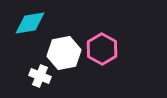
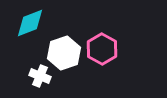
cyan diamond: rotated 12 degrees counterclockwise
white hexagon: rotated 8 degrees counterclockwise
